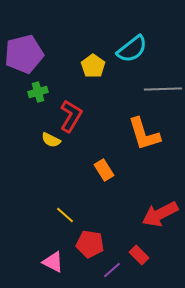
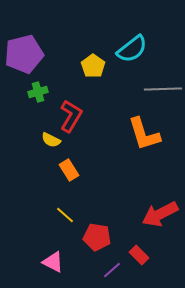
orange rectangle: moved 35 px left
red pentagon: moved 7 px right, 7 px up
